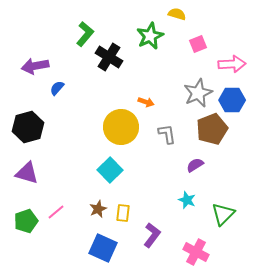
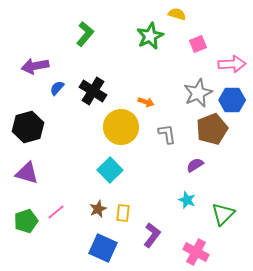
black cross: moved 16 px left, 34 px down
